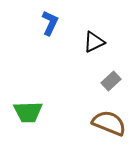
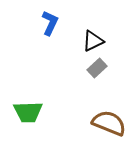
black triangle: moved 1 px left, 1 px up
gray rectangle: moved 14 px left, 13 px up
